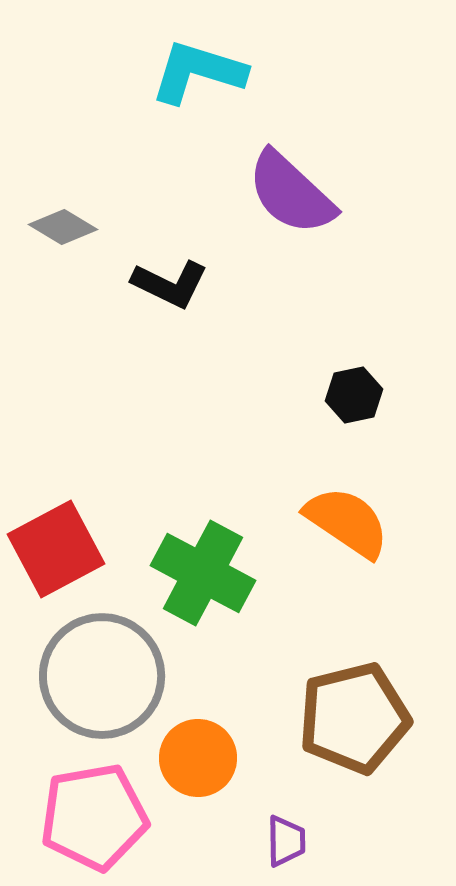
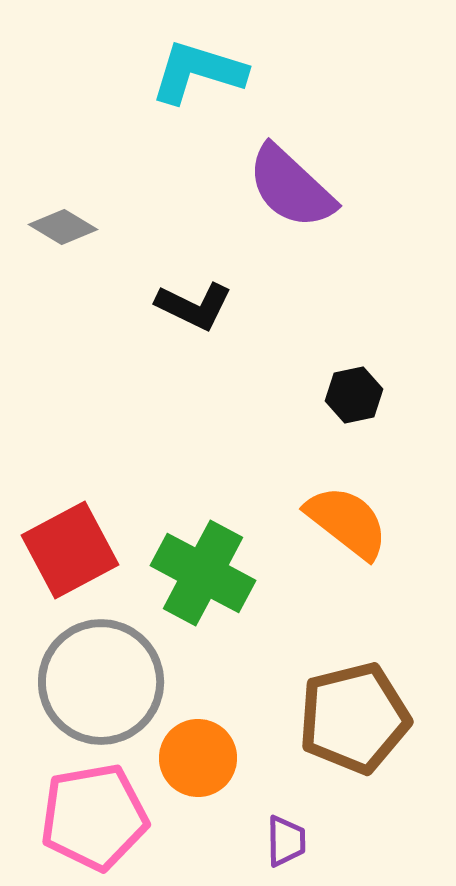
purple semicircle: moved 6 px up
black L-shape: moved 24 px right, 22 px down
orange semicircle: rotated 4 degrees clockwise
red square: moved 14 px right, 1 px down
gray circle: moved 1 px left, 6 px down
